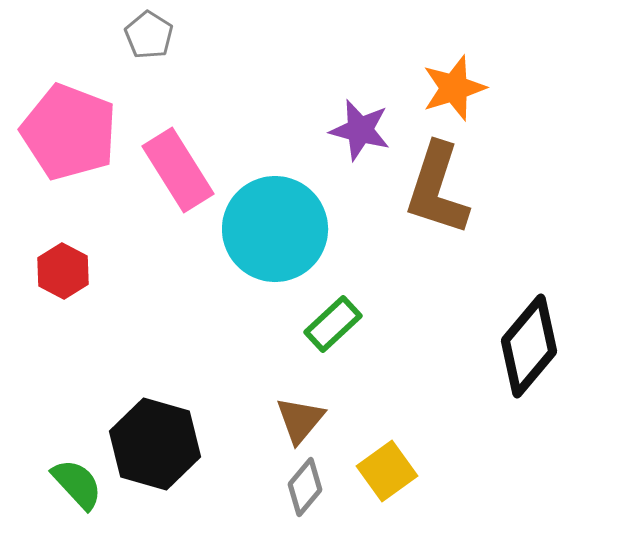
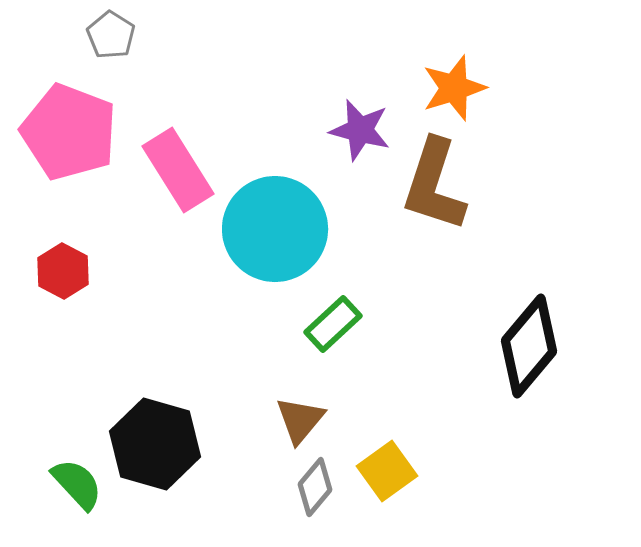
gray pentagon: moved 38 px left
brown L-shape: moved 3 px left, 4 px up
gray diamond: moved 10 px right
